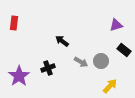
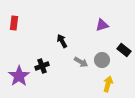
purple triangle: moved 14 px left
black arrow: rotated 24 degrees clockwise
gray circle: moved 1 px right, 1 px up
black cross: moved 6 px left, 2 px up
yellow arrow: moved 2 px left, 2 px up; rotated 28 degrees counterclockwise
